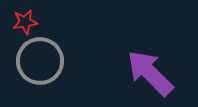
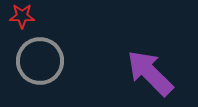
red star: moved 3 px left, 6 px up; rotated 10 degrees clockwise
